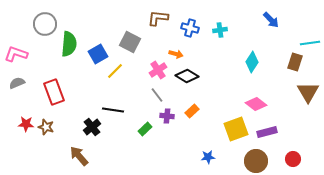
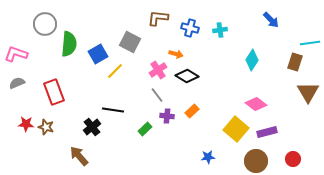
cyan diamond: moved 2 px up
yellow square: rotated 30 degrees counterclockwise
